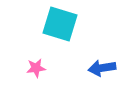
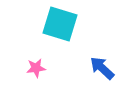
blue arrow: rotated 52 degrees clockwise
